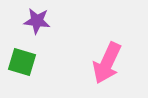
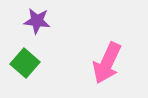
green square: moved 3 px right, 1 px down; rotated 24 degrees clockwise
